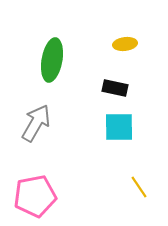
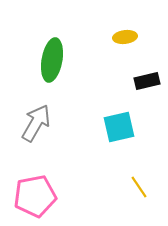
yellow ellipse: moved 7 px up
black rectangle: moved 32 px right, 7 px up; rotated 25 degrees counterclockwise
cyan square: rotated 12 degrees counterclockwise
